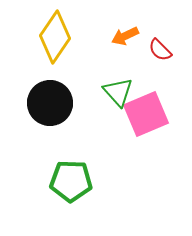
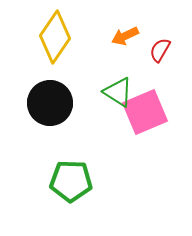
red semicircle: rotated 75 degrees clockwise
green triangle: rotated 16 degrees counterclockwise
pink square: moved 1 px left, 2 px up
